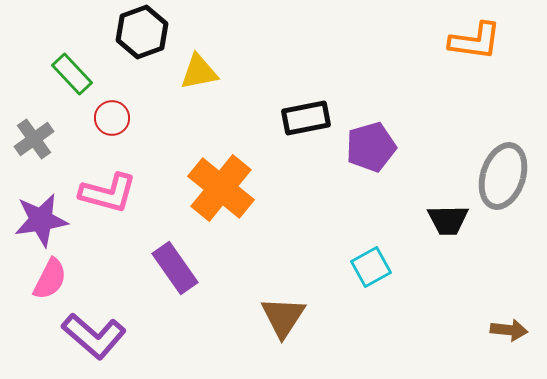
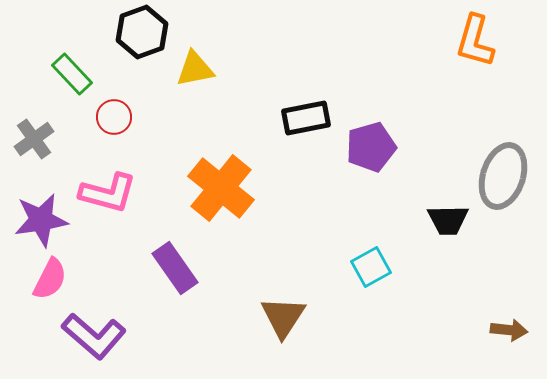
orange L-shape: rotated 98 degrees clockwise
yellow triangle: moved 4 px left, 3 px up
red circle: moved 2 px right, 1 px up
